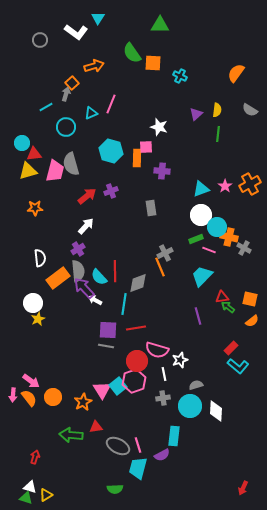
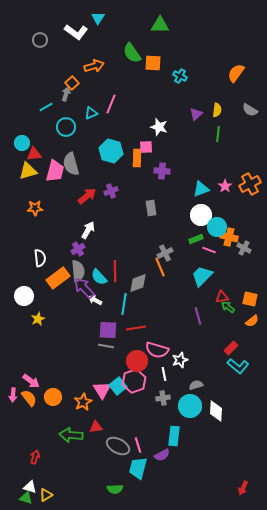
white arrow at (86, 226): moved 2 px right, 4 px down; rotated 12 degrees counterclockwise
white circle at (33, 303): moved 9 px left, 7 px up
